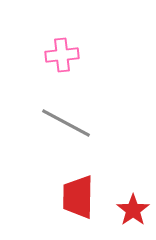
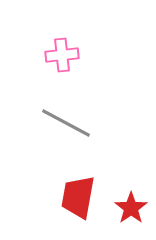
red trapezoid: rotated 9 degrees clockwise
red star: moved 2 px left, 2 px up
